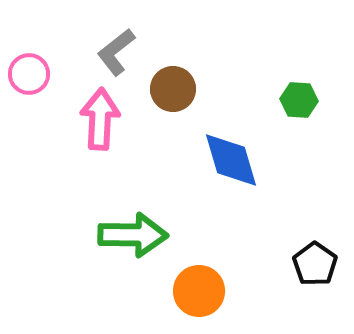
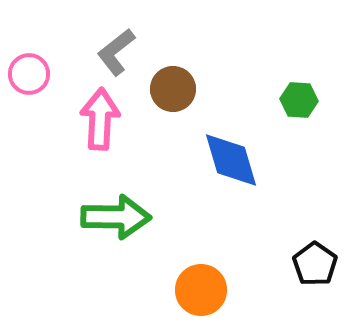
green arrow: moved 17 px left, 18 px up
orange circle: moved 2 px right, 1 px up
